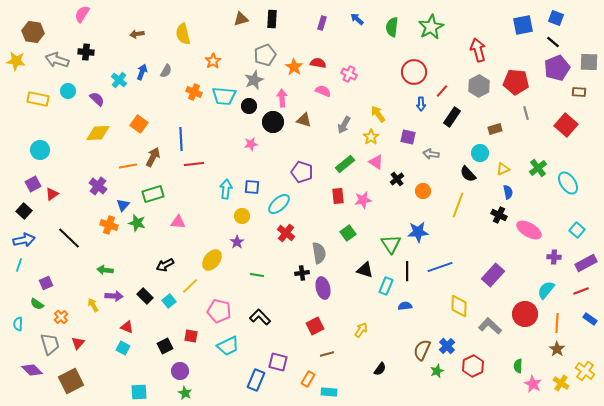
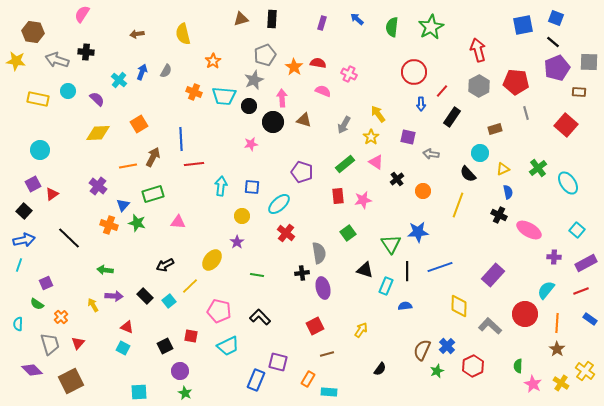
orange square at (139, 124): rotated 24 degrees clockwise
cyan arrow at (226, 189): moved 5 px left, 3 px up
